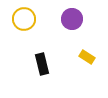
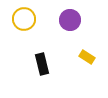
purple circle: moved 2 px left, 1 px down
